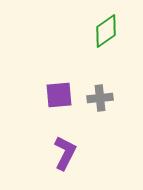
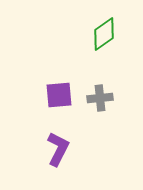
green diamond: moved 2 px left, 3 px down
purple L-shape: moved 7 px left, 4 px up
